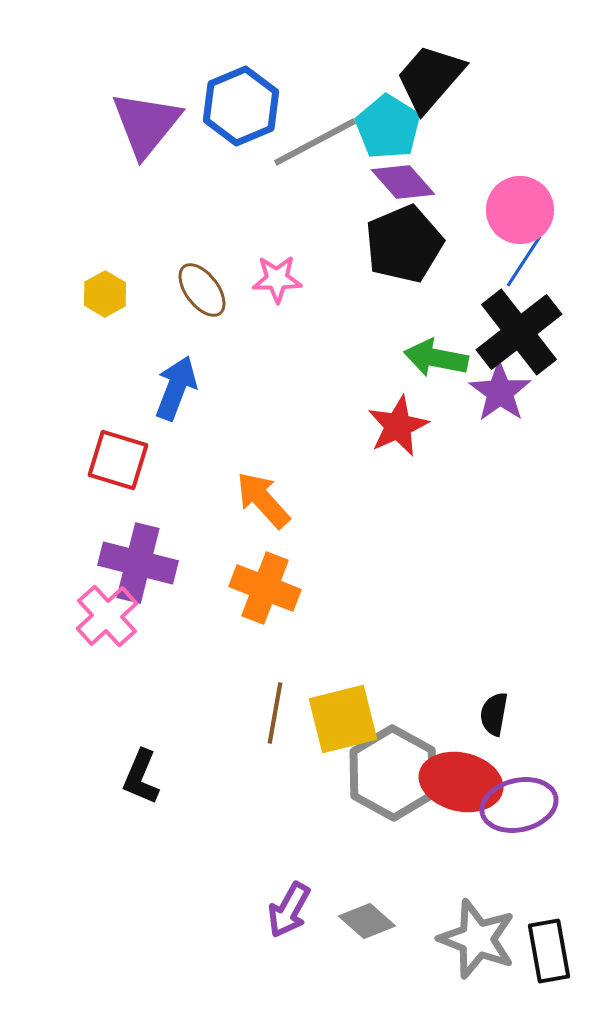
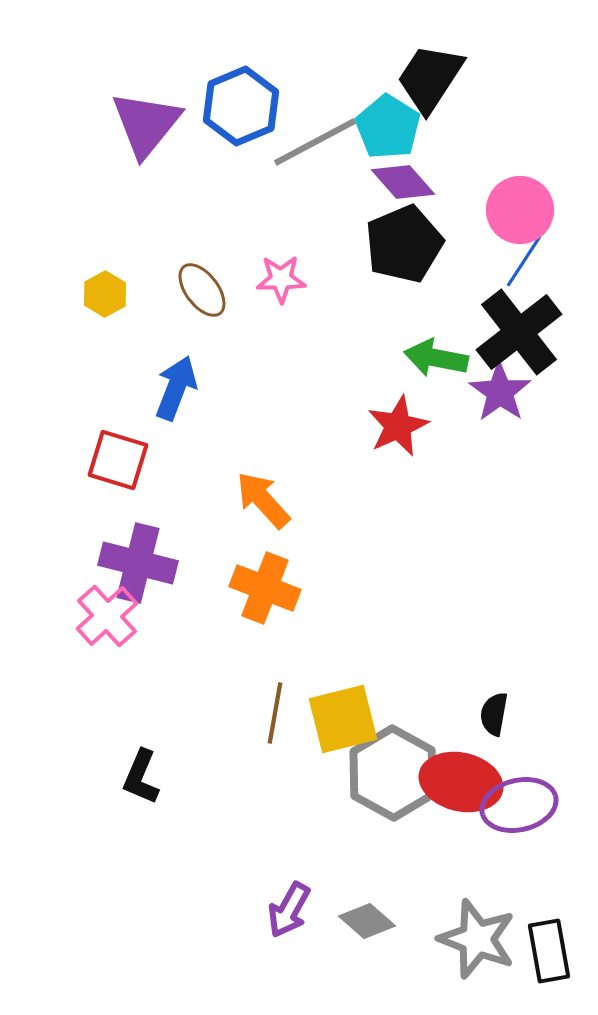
black trapezoid: rotated 8 degrees counterclockwise
pink star: moved 4 px right
